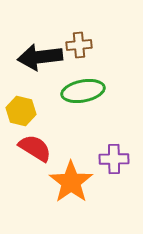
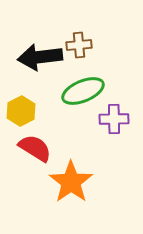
green ellipse: rotated 12 degrees counterclockwise
yellow hexagon: rotated 20 degrees clockwise
purple cross: moved 40 px up
